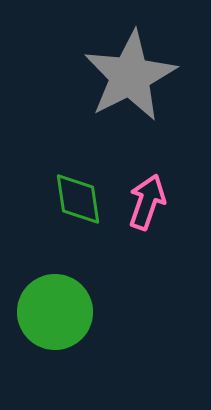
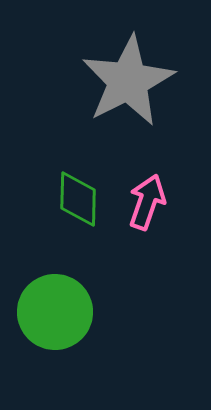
gray star: moved 2 px left, 5 px down
green diamond: rotated 10 degrees clockwise
